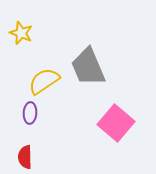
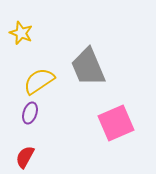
yellow semicircle: moved 5 px left
purple ellipse: rotated 15 degrees clockwise
pink square: rotated 27 degrees clockwise
red semicircle: rotated 30 degrees clockwise
